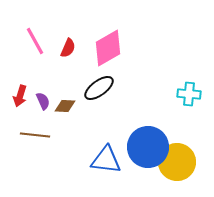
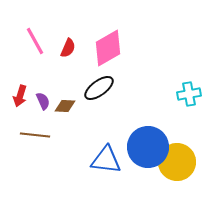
cyan cross: rotated 15 degrees counterclockwise
